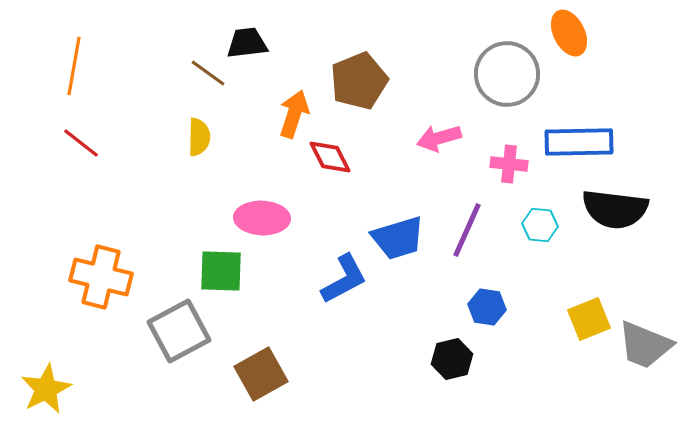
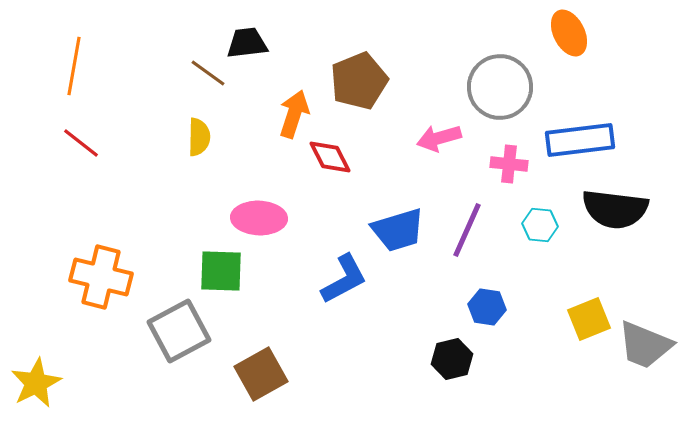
gray circle: moved 7 px left, 13 px down
blue rectangle: moved 1 px right, 2 px up; rotated 6 degrees counterclockwise
pink ellipse: moved 3 px left
blue trapezoid: moved 8 px up
yellow star: moved 10 px left, 6 px up
